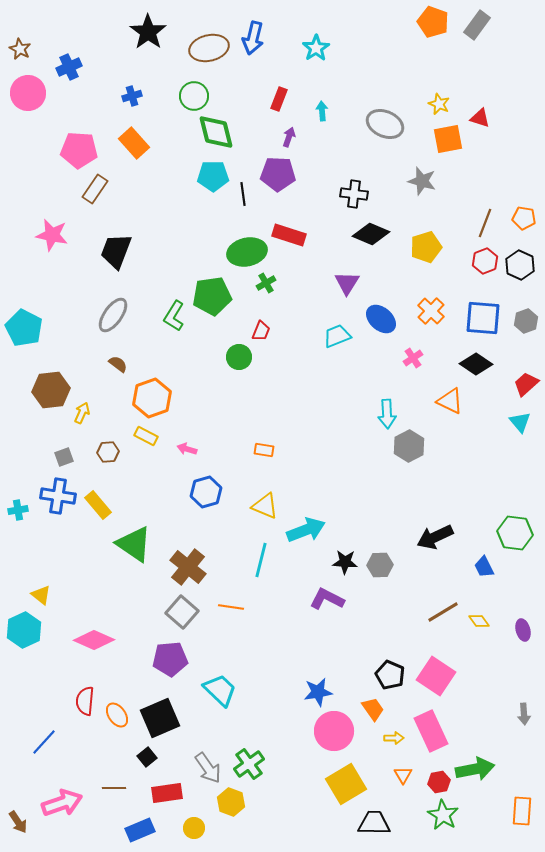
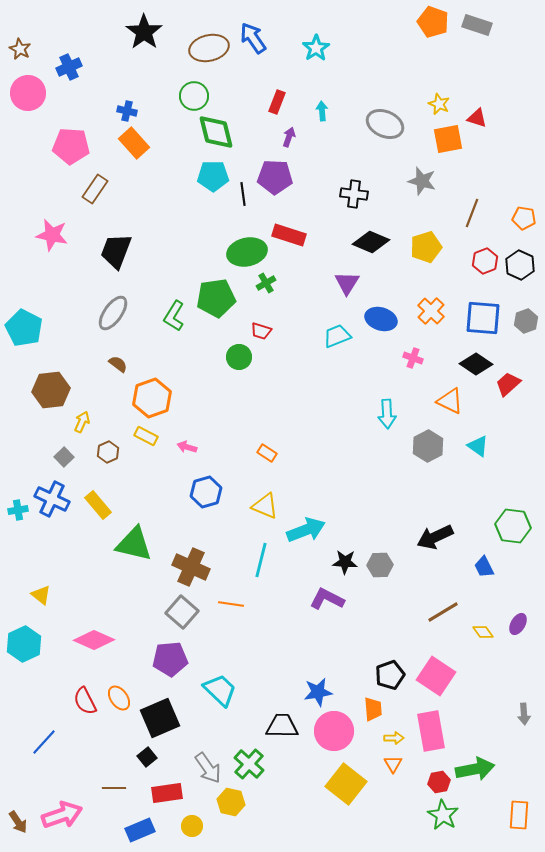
gray rectangle at (477, 25): rotated 72 degrees clockwise
black star at (148, 32): moved 4 px left
blue arrow at (253, 38): rotated 132 degrees clockwise
blue cross at (132, 96): moved 5 px left, 15 px down; rotated 30 degrees clockwise
red rectangle at (279, 99): moved 2 px left, 3 px down
red triangle at (480, 118): moved 3 px left
pink pentagon at (79, 150): moved 8 px left, 4 px up
purple pentagon at (278, 174): moved 3 px left, 3 px down
brown line at (485, 223): moved 13 px left, 10 px up
black diamond at (371, 234): moved 8 px down
green pentagon at (212, 296): moved 4 px right, 2 px down
gray ellipse at (113, 315): moved 2 px up
blue ellipse at (381, 319): rotated 24 degrees counterclockwise
red trapezoid at (261, 331): rotated 85 degrees clockwise
pink cross at (413, 358): rotated 36 degrees counterclockwise
red trapezoid at (526, 384): moved 18 px left
yellow arrow at (82, 413): moved 9 px down
cyan triangle at (520, 422): moved 42 px left, 24 px down; rotated 15 degrees counterclockwise
gray hexagon at (409, 446): moved 19 px right
pink arrow at (187, 449): moved 2 px up
orange rectangle at (264, 450): moved 3 px right, 3 px down; rotated 24 degrees clockwise
brown hexagon at (108, 452): rotated 20 degrees counterclockwise
gray square at (64, 457): rotated 24 degrees counterclockwise
blue cross at (58, 496): moved 6 px left, 3 px down; rotated 16 degrees clockwise
green hexagon at (515, 533): moved 2 px left, 7 px up
green triangle at (134, 544): rotated 21 degrees counterclockwise
brown cross at (188, 567): moved 3 px right; rotated 15 degrees counterclockwise
orange line at (231, 607): moved 3 px up
yellow diamond at (479, 621): moved 4 px right, 11 px down
cyan hexagon at (24, 630): moved 14 px down
purple ellipse at (523, 630): moved 5 px left, 6 px up; rotated 45 degrees clockwise
black pentagon at (390, 675): rotated 28 degrees clockwise
red semicircle at (85, 701): rotated 32 degrees counterclockwise
orange trapezoid at (373, 709): rotated 30 degrees clockwise
orange ellipse at (117, 715): moved 2 px right, 17 px up
pink rectangle at (431, 731): rotated 15 degrees clockwise
green cross at (249, 764): rotated 12 degrees counterclockwise
orange triangle at (403, 775): moved 10 px left, 11 px up
yellow square at (346, 784): rotated 21 degrees counterclockwise
yellow hexagon at (231, 802): rotated 8 degrees counterclockwise
pink arrow at (62, 803): moved 12 px down
orange rectangle at (522, 811): moved 3 px left, 4 px down
black trapezoid at (374, 823): moved 92 px left, 97 px up
yellow circle at (194, 828): moved 2 px left, 2 px up
